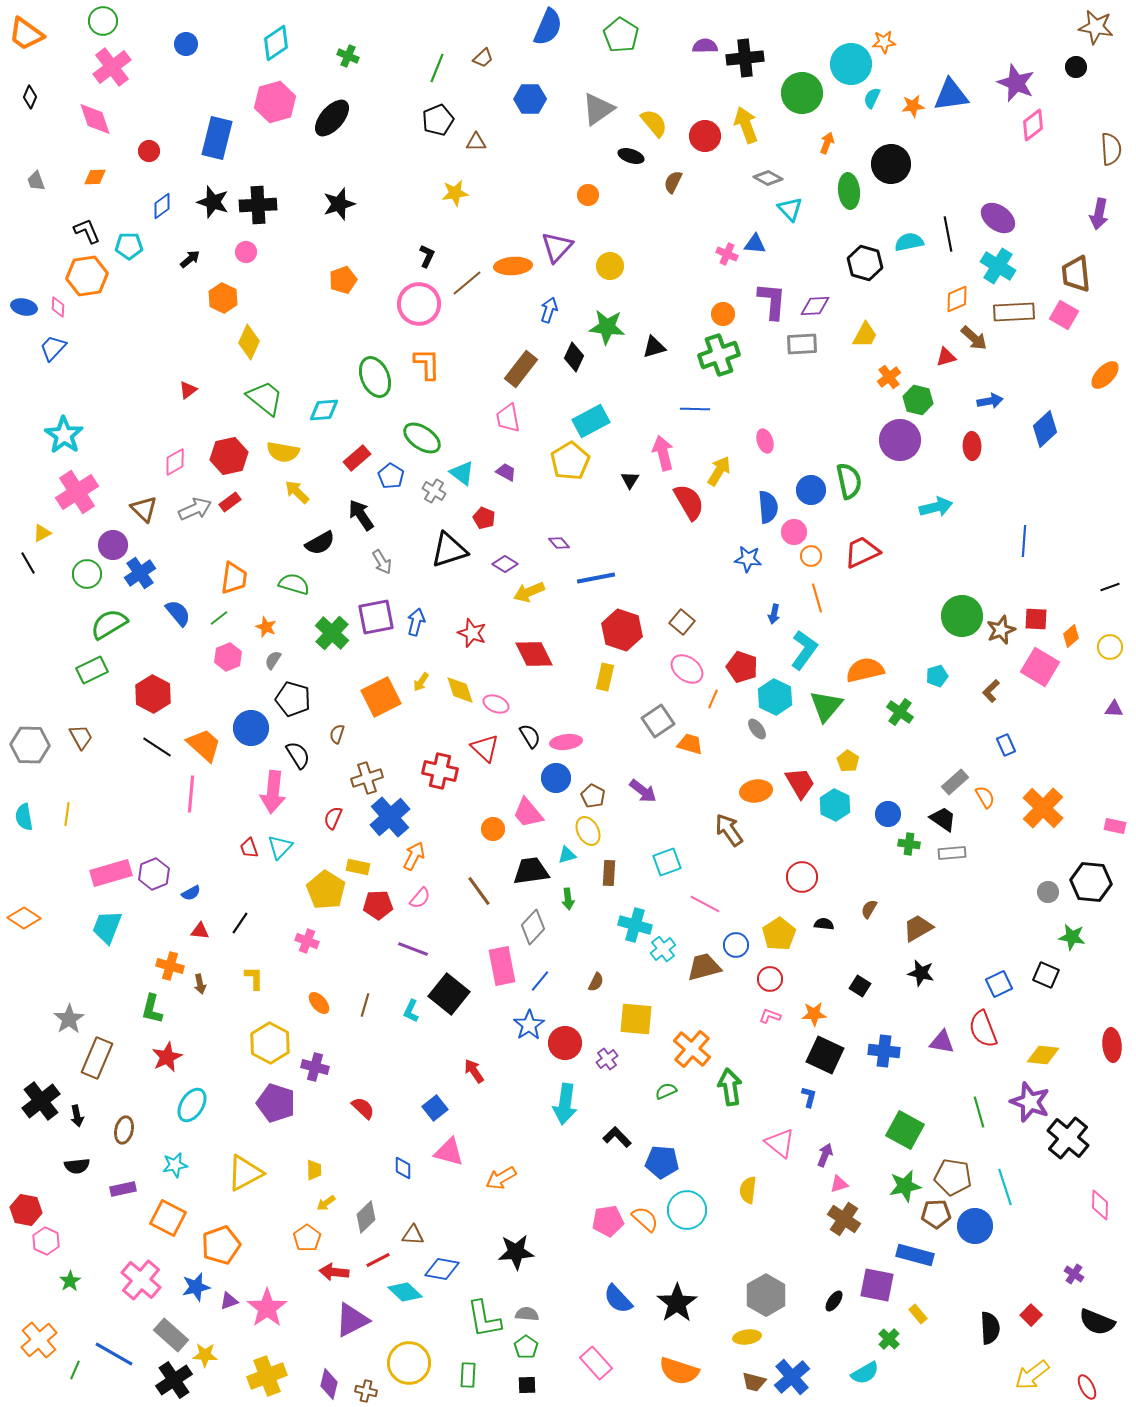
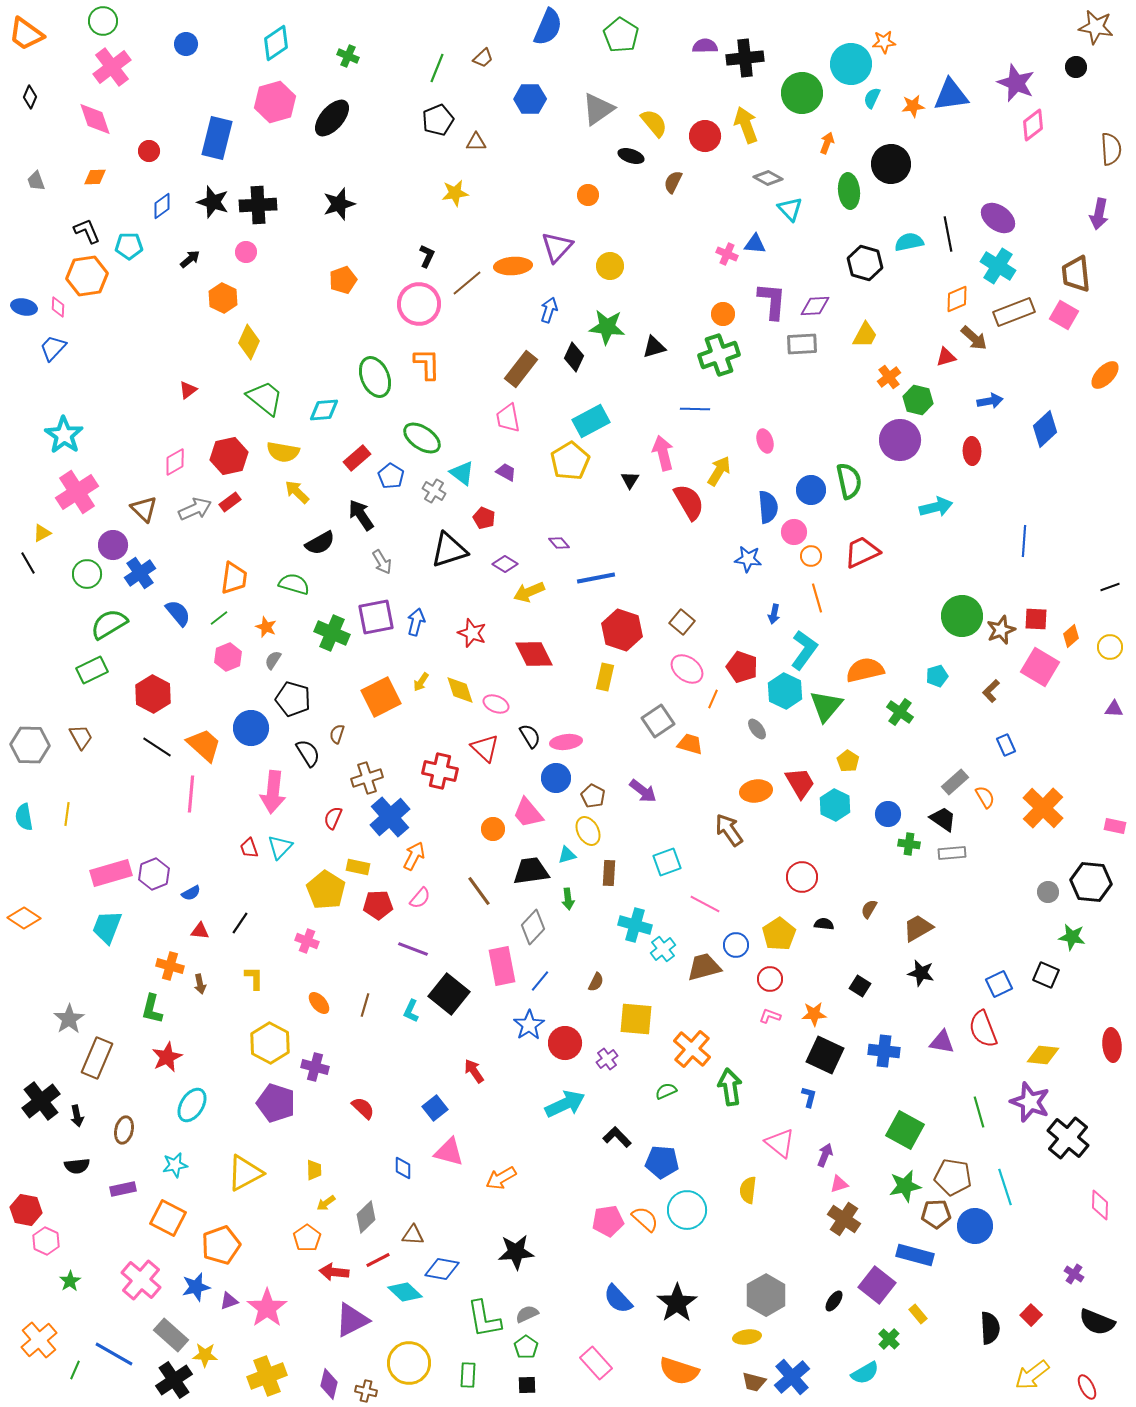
brown rectangle at (1014, 312): rotated 18 degrees counterclockwise
red ellipse at (972, 446): moved 5 px down
green cross at (332, 633): rotated 20 degrees counterclockwise
cyan hexagon at (775, 697): moved 10 px right, 6 px up
black semicircle at (298, 755): moved 10 px right, 2 px up
cyan arrow at (565, 1104): rotated 123 degrees counterclockwise
purple square at (877, 1285): rotated 27 degrees clockwise
gray semicircle at (527, 1314): rotated 30 degrees counterclockwise
